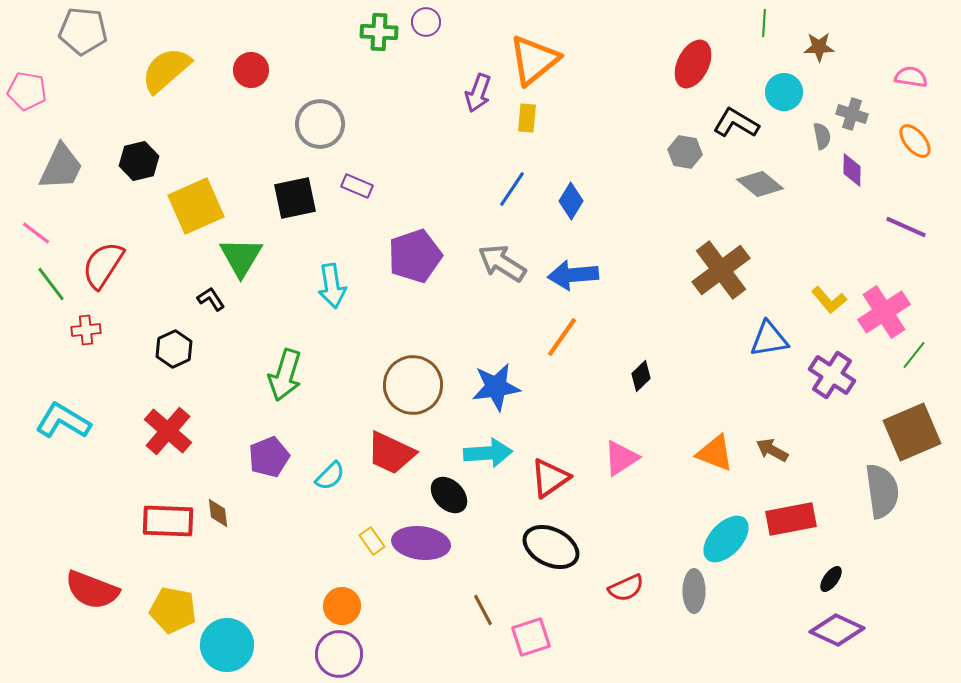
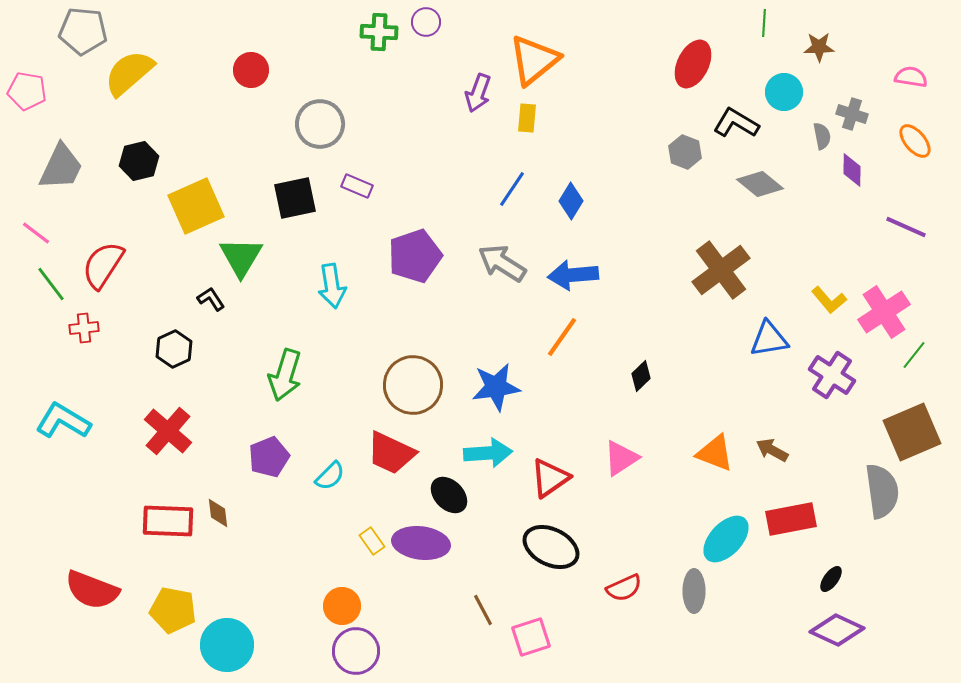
yellow semicircle at (166, 70): moved 37 px left, 3 px down
gray hexagon at (685, 152): rotated 12 degrees clockwise
red cross at (86, 330): moved 2 px left, 2 px up
red semicircle at (626, 588): moved 2 px left
purple circle at (339, 654): moved 17 px right, 3 px up
